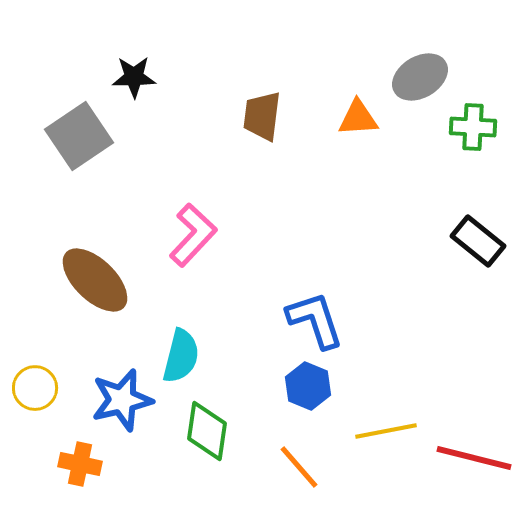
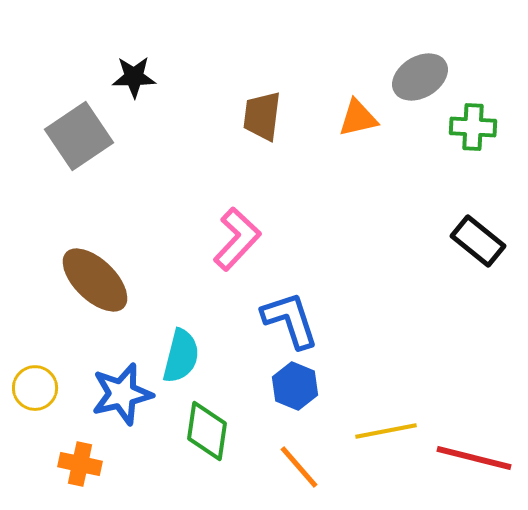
orange triangle: rotated 9 degrees counterclockwise
pink L-shape: moved 44 px right, 4 px down
blue L-shape: moved 25 px left
blue hexagon: moved 13 px left
blue star: moved 6 px up
